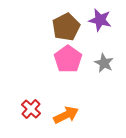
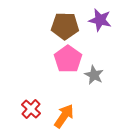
brown pentagon: moved 1 px left, 1 px up; rotated 28 degrees clockwise
gray star: moved 10 px left, 12 px down
orange arrow: moved 2 px left, 1 px down; rotated 30 degrees counterclockwise
